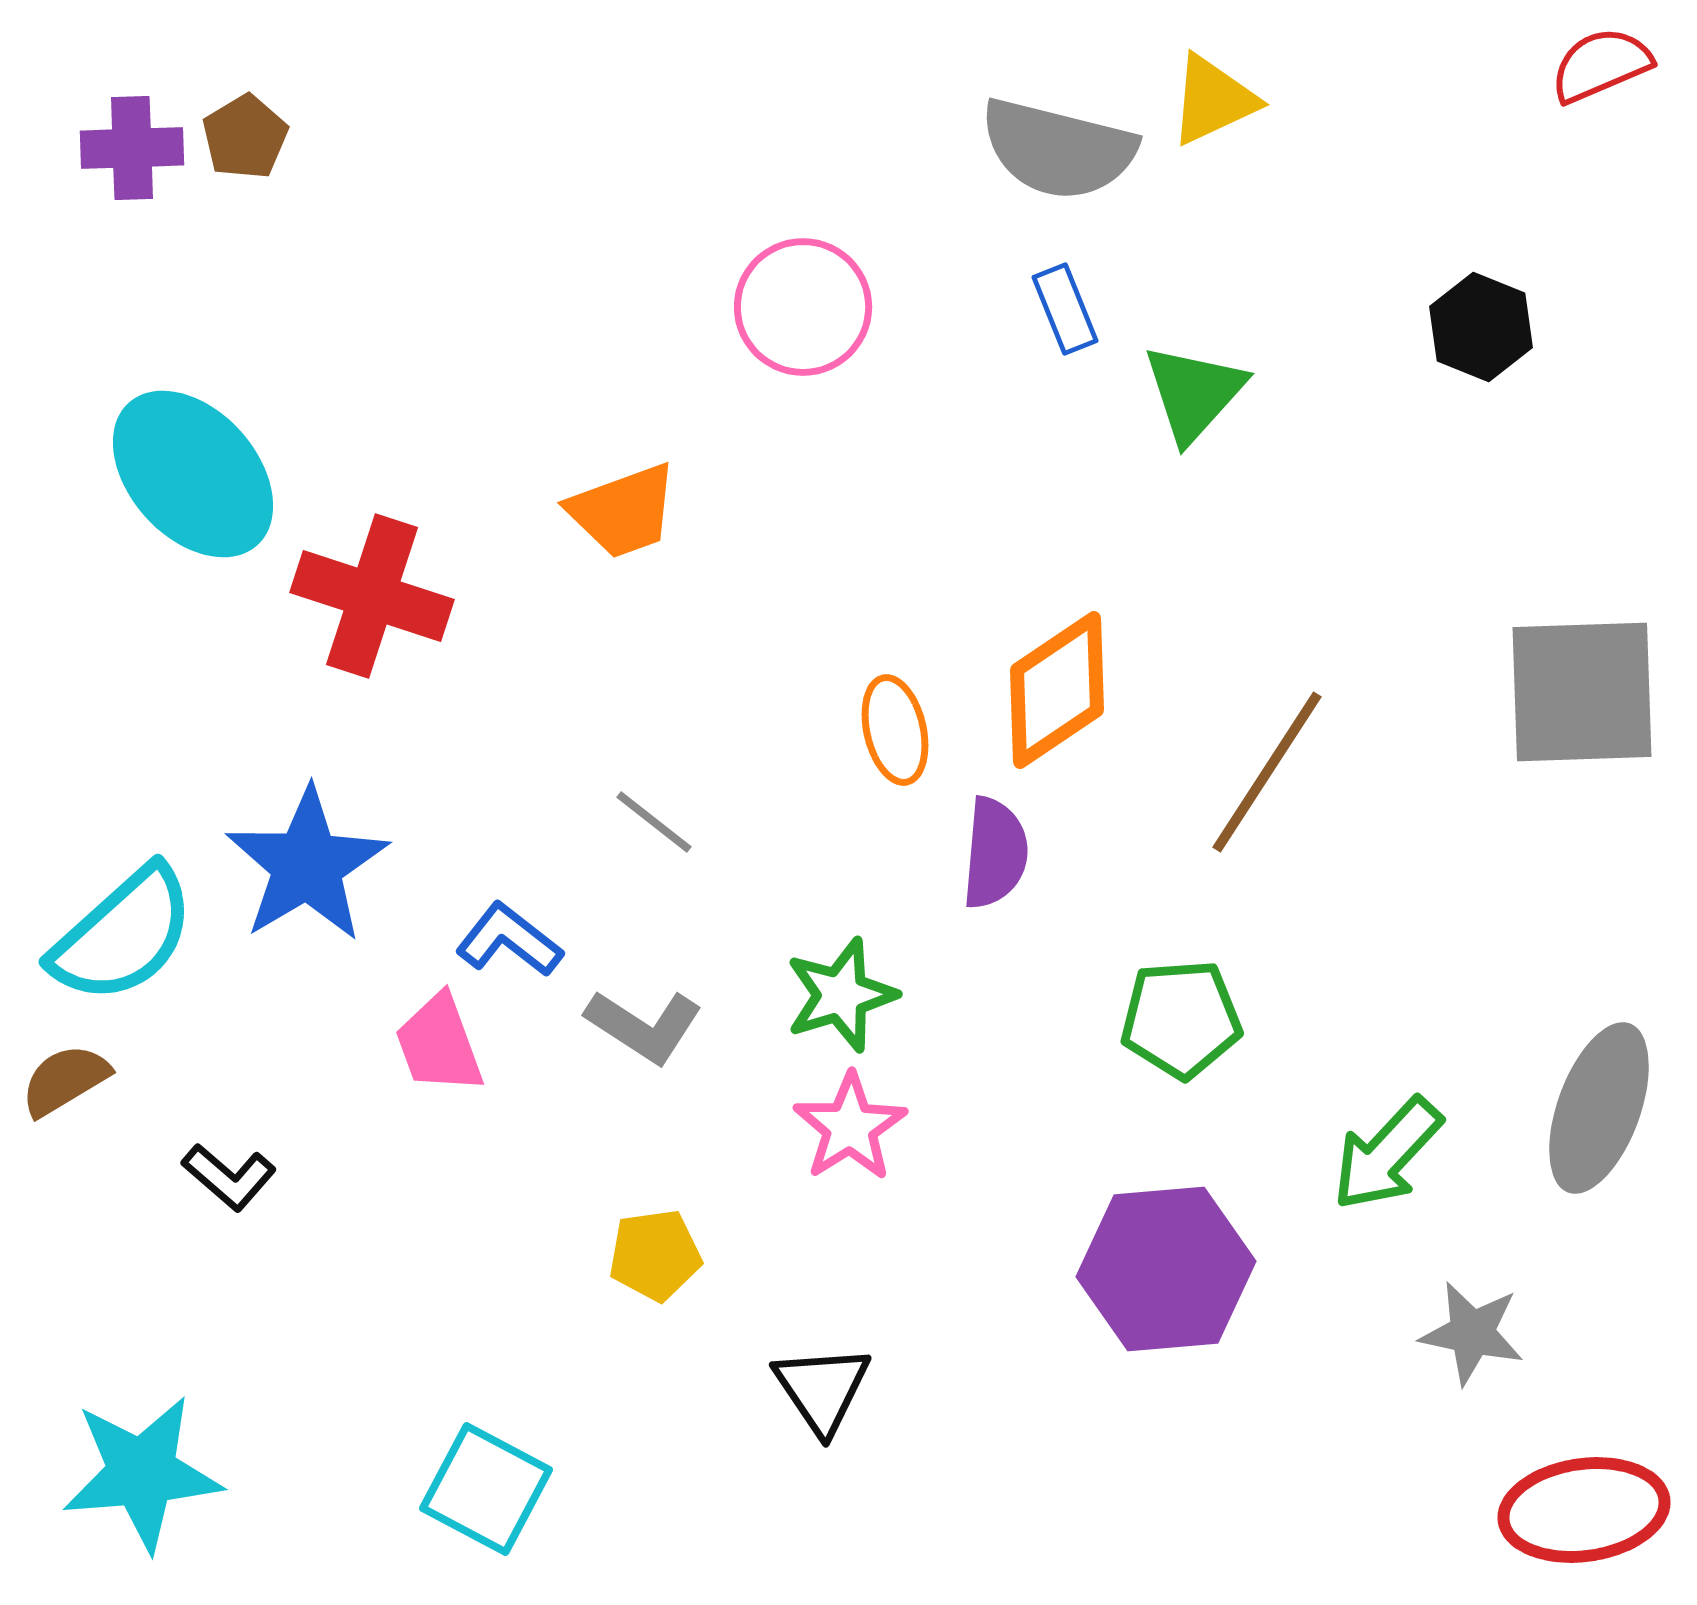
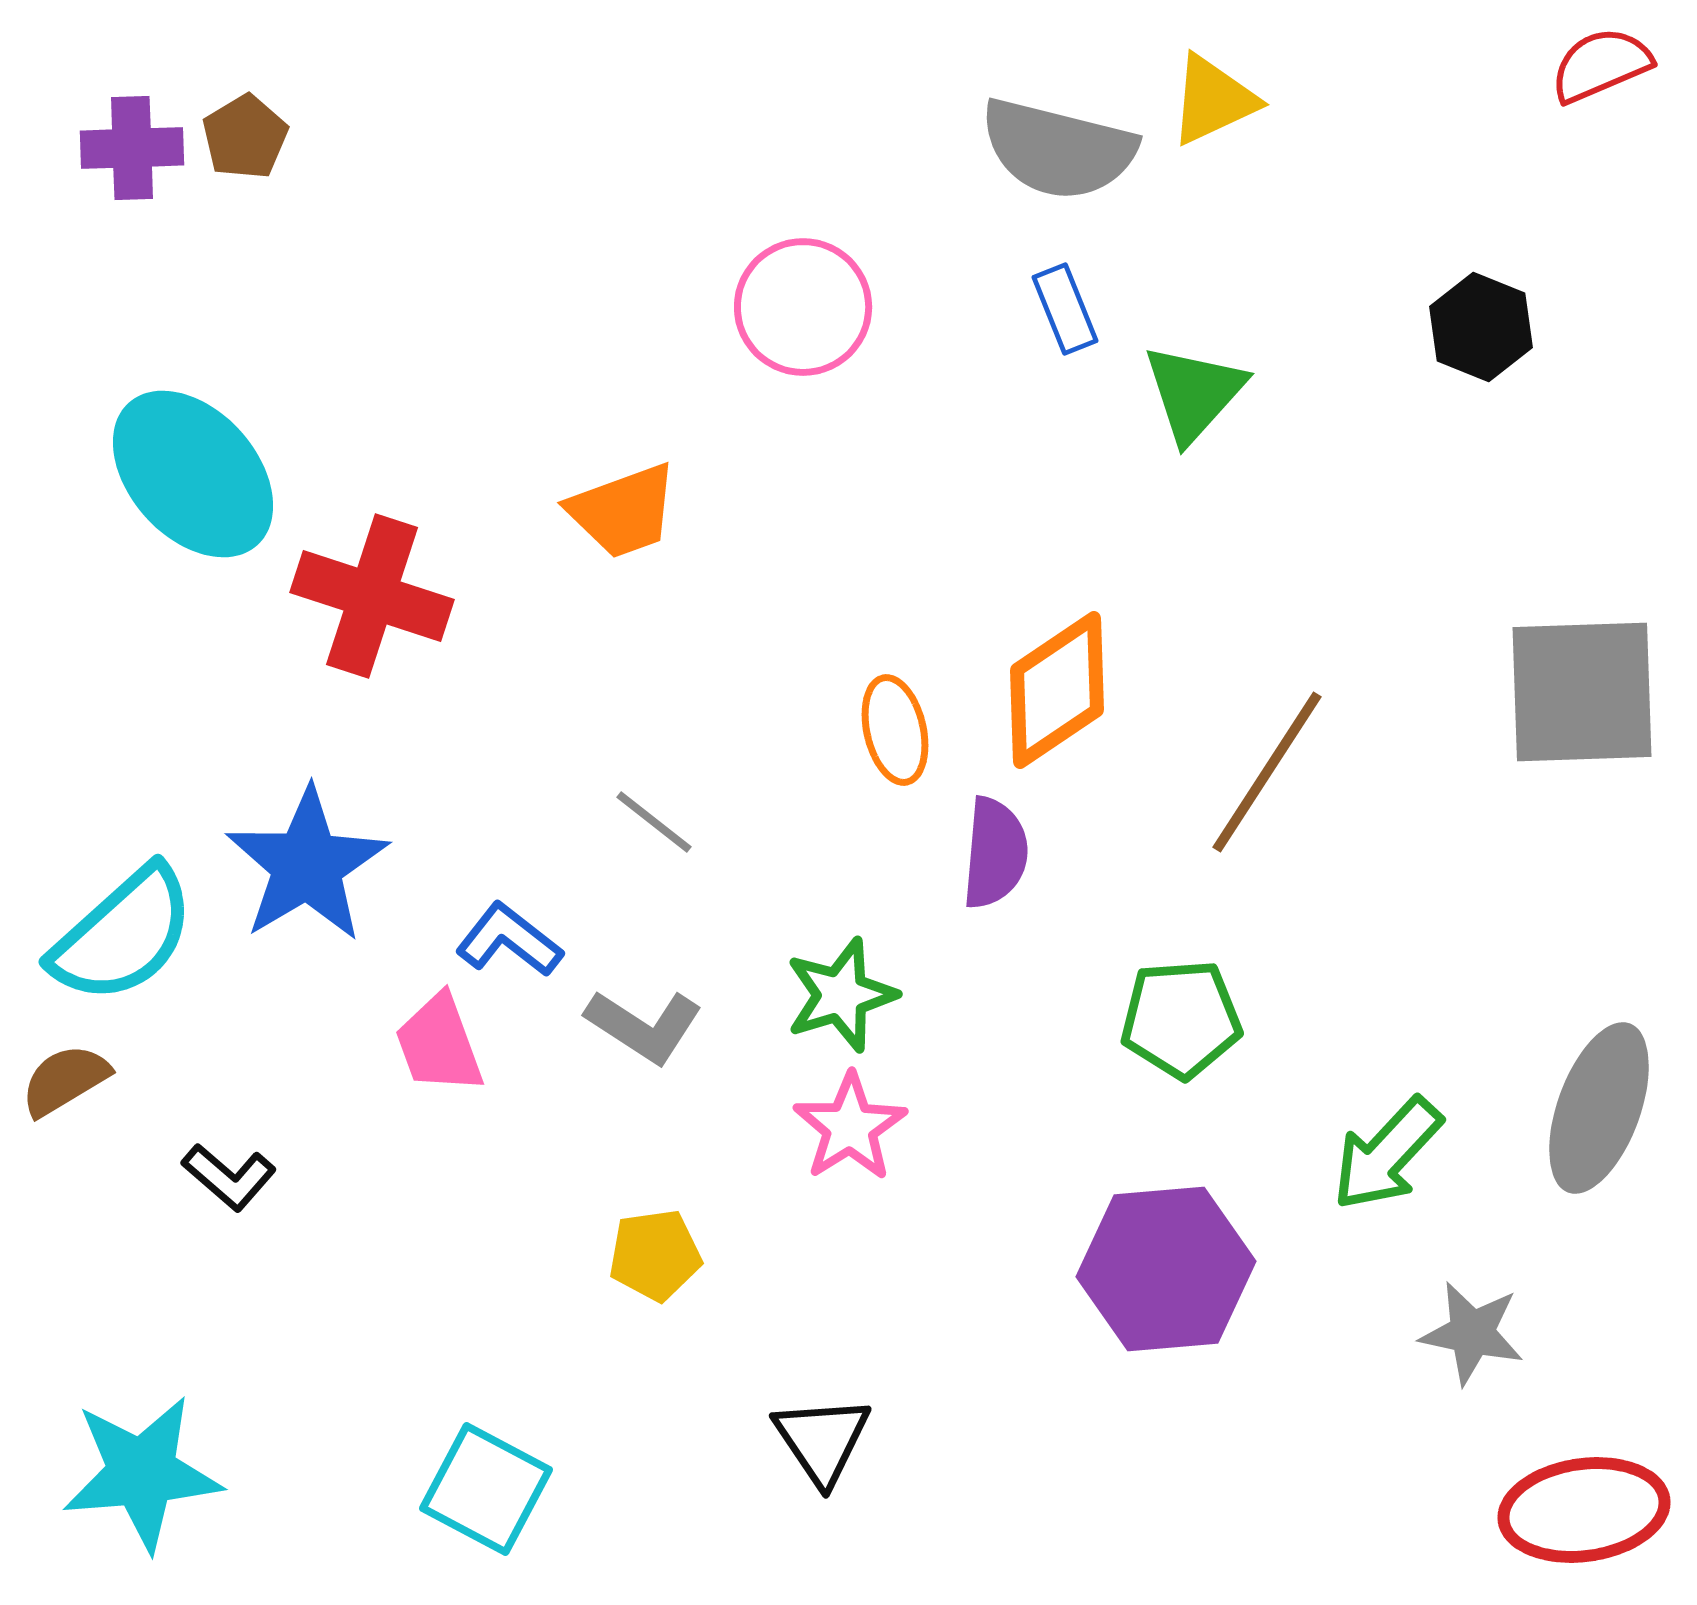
black triangle: moved 51 px down
